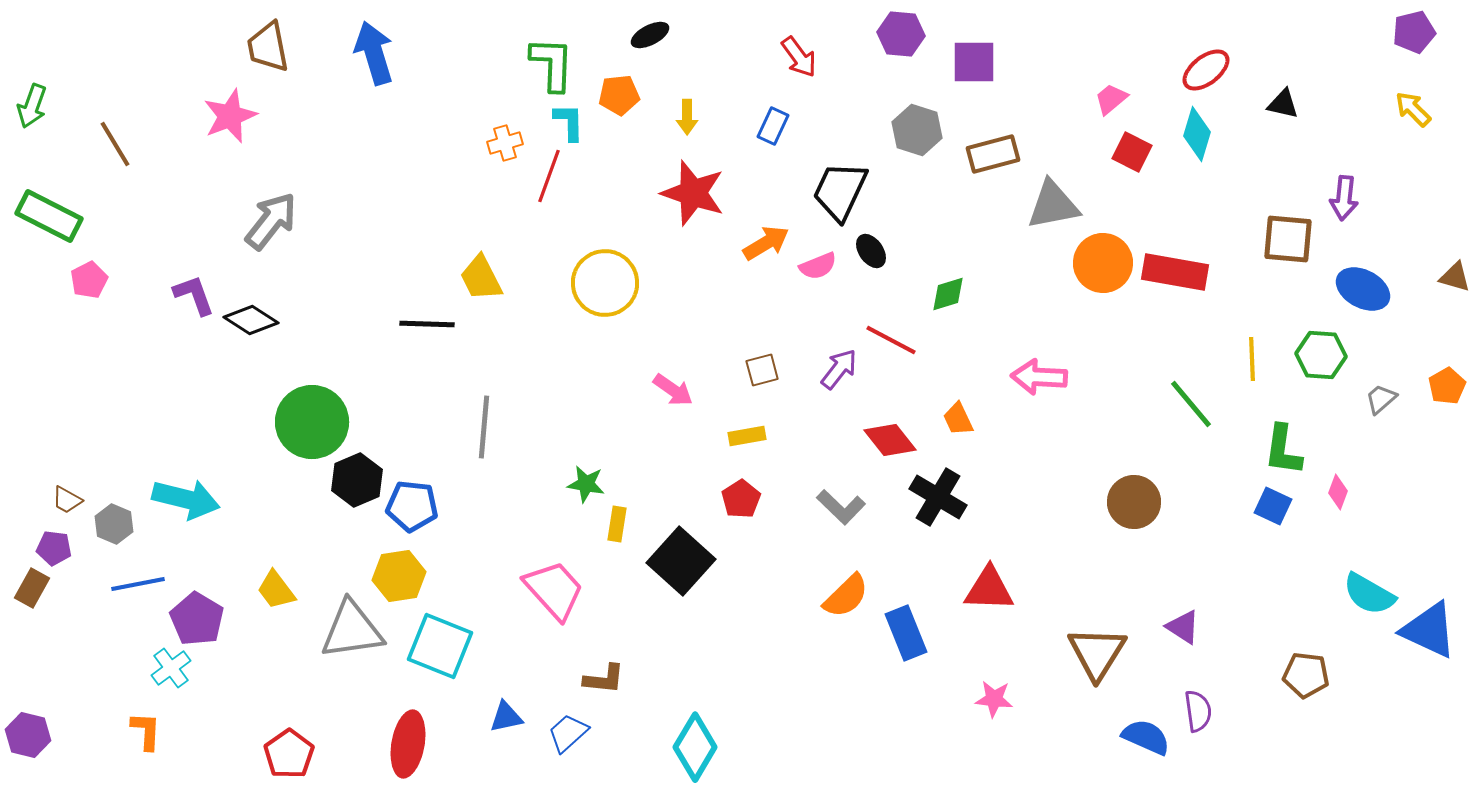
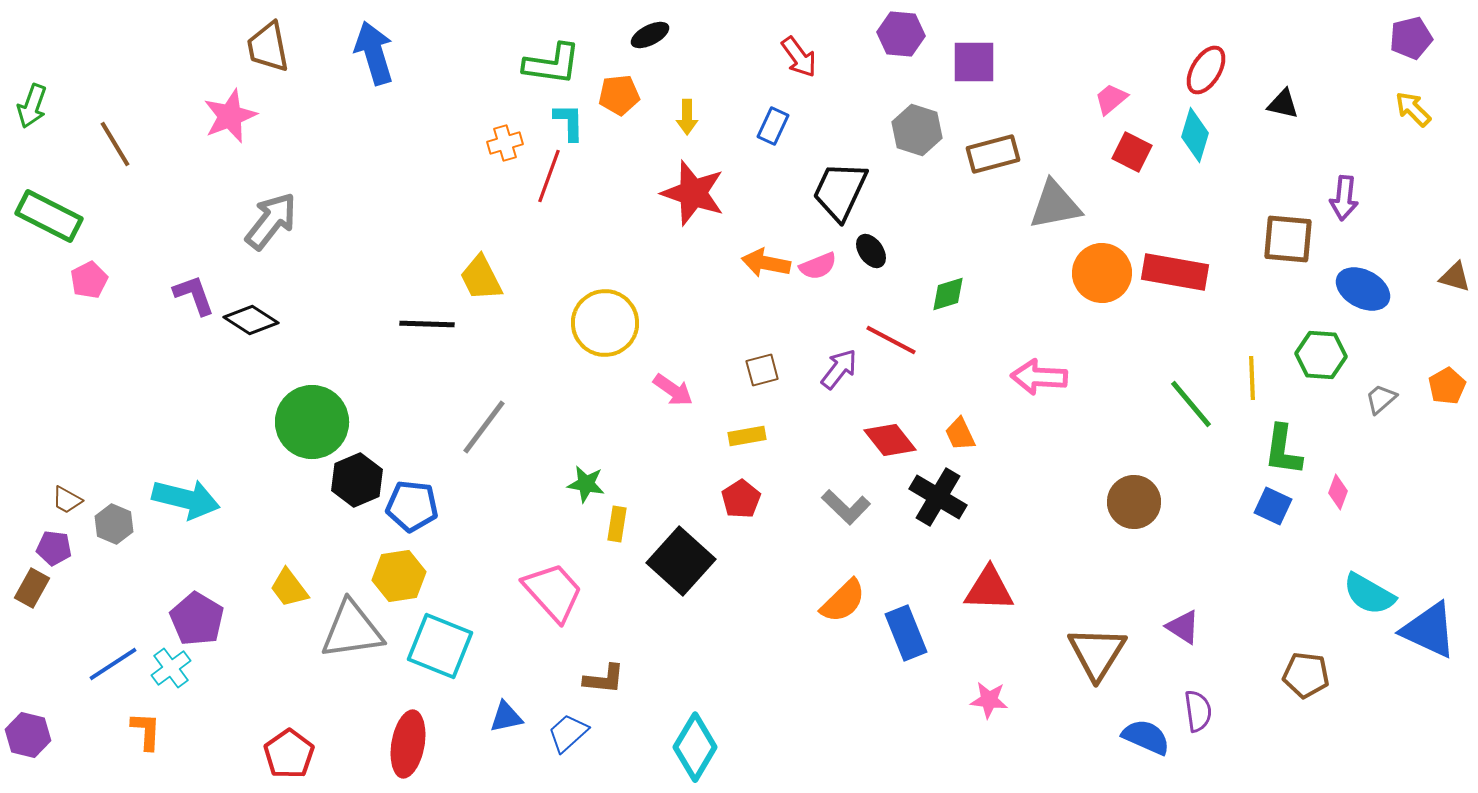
purple pentagon at (1414, 32): moved 3 px left, 6 px down
green L-shape at (552, 64): rotated 96 degrees clockwise
red ellipse at (1206, 70): rotated 21 degrees counterclockwise
cyan diamond at (1197, 134): moved 2 px left, 1 px down
gray triangle at (1053, 205): moved 2 px right
orange arrow at (766, 243): moved 20 px down; rotated 138 degrees counterclockwise
orange circle at (1103, 263): moved 1 px left, 10 px down
yellow circle at (605, 283): moved 40 px down
yellow line at (1252, 359): moved 19 px down
orange trapezoid at (958, 419): moved 2 px right, 15 px down
gray line at (484, 427): rotated 32 degrees clockwise
gray L-shape at (841, 507): moved 5 px right
blue line at (138, 584): moved 25 px left, 80 px down; rotated 22 degrees counterclockwise
yellow trapezoid at (276, 590): moved 13 px right, 2 px up
pink trapezoid at (554, 590): moved 1 px left, 2 px down
orange semicircle at (846, 596): moved 3 px left, 5 px down
pink star at (994, 699): moved 5 px left, 1 px down
